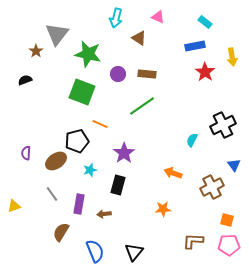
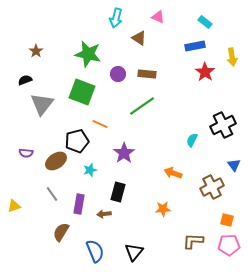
gray triangle: moved 15 px left, 70 px down
purple semicircle: rotated 88 degrees counterclockwise
black rectangle: moved 7 px down
